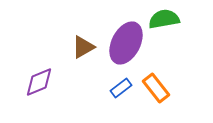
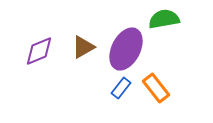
purple ellipse: moved 6 px down
purple diamond: moved 31 px up
blue rectangle: rotated 15 degrees counterclockwise
